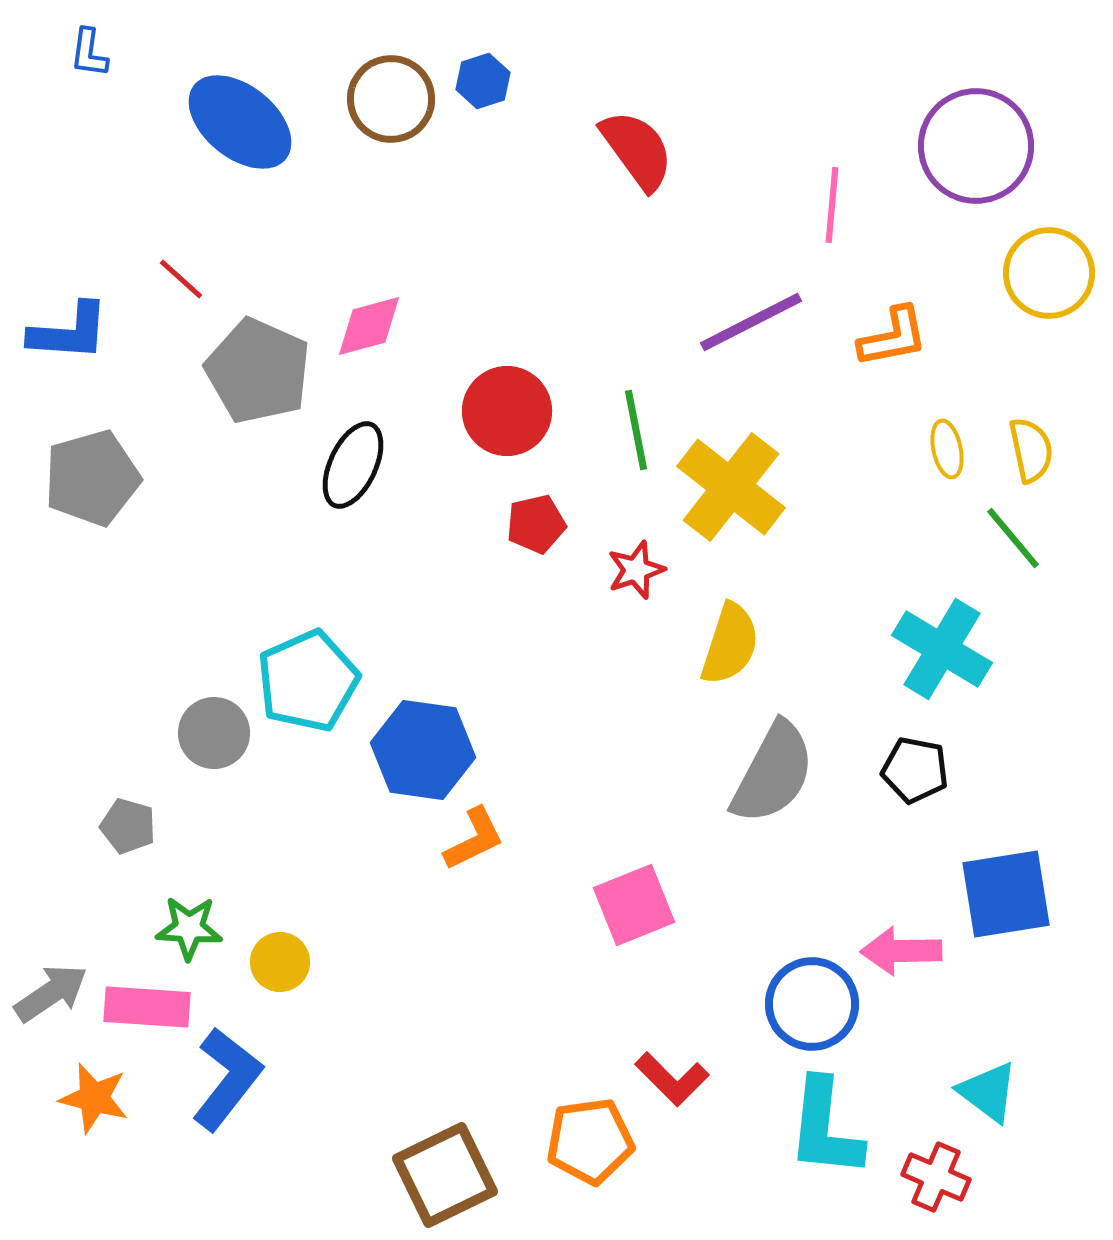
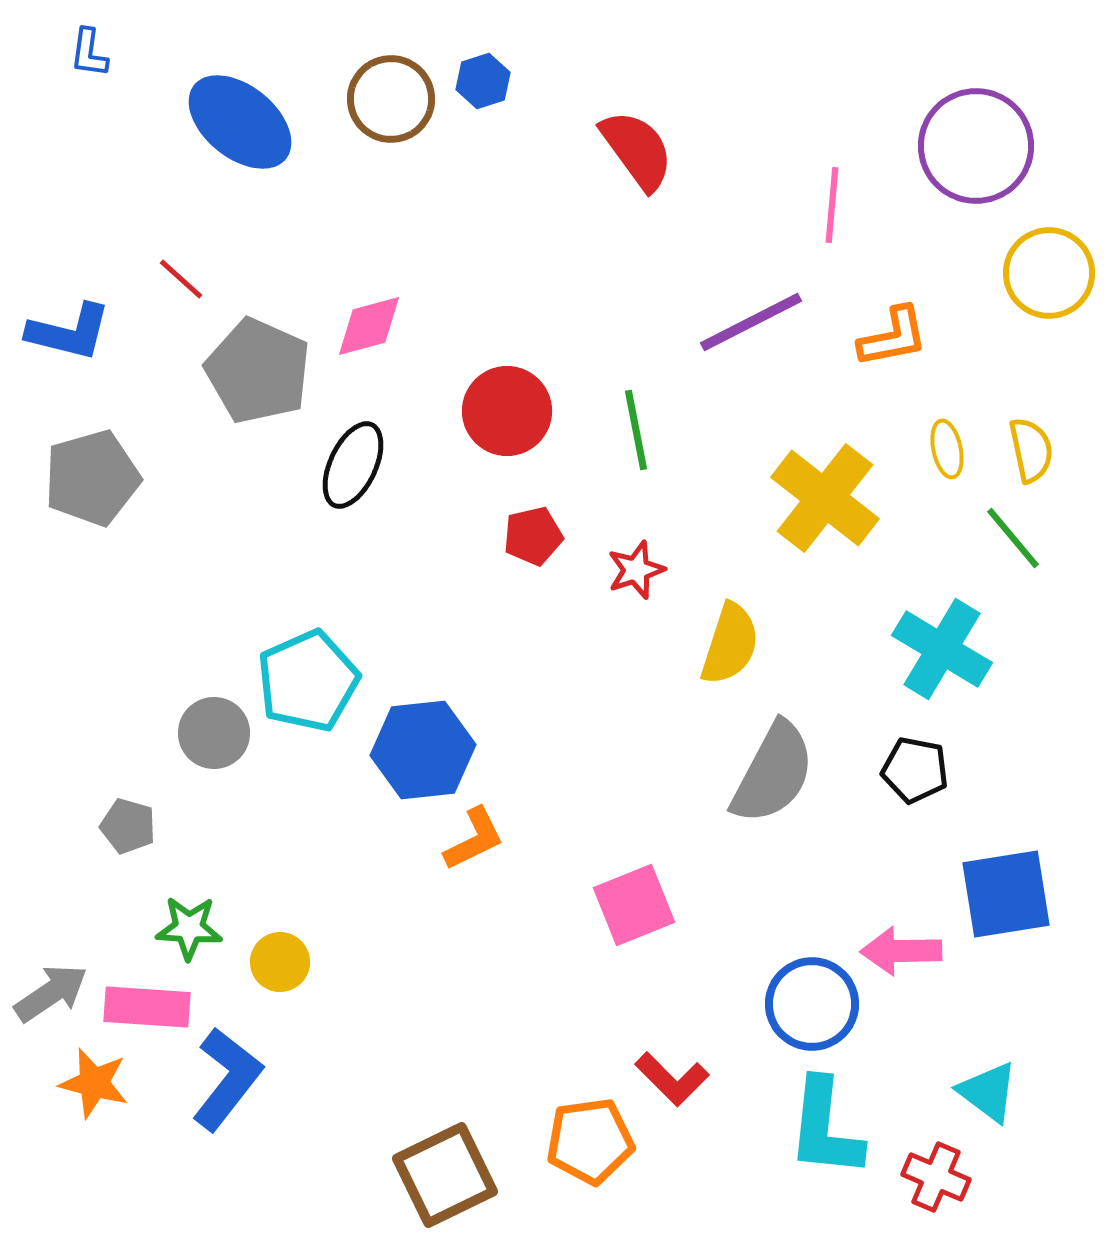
blue L-shape at (69, 332): rotated 10 degrees clockwise
yellow cross at (731, 487): moved 94 px right, 11 px down
red pentagon at (536, 524): moved 3 px left, 12 px down
blue hexagon at (423, 750): rotated 14 degrees counterclockwise
orange star at (94, 1098): moved 15 px up
